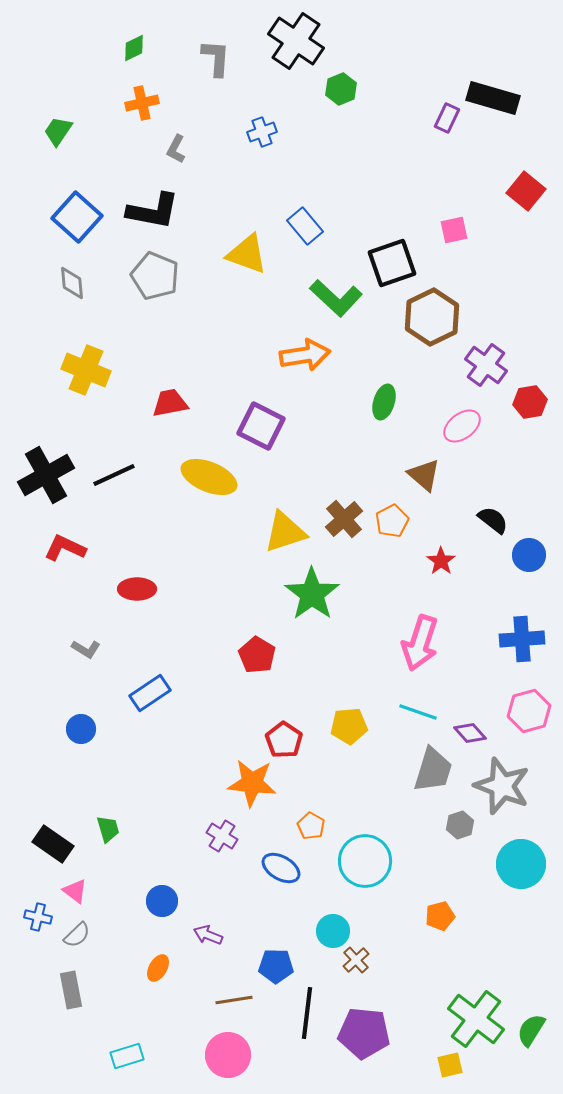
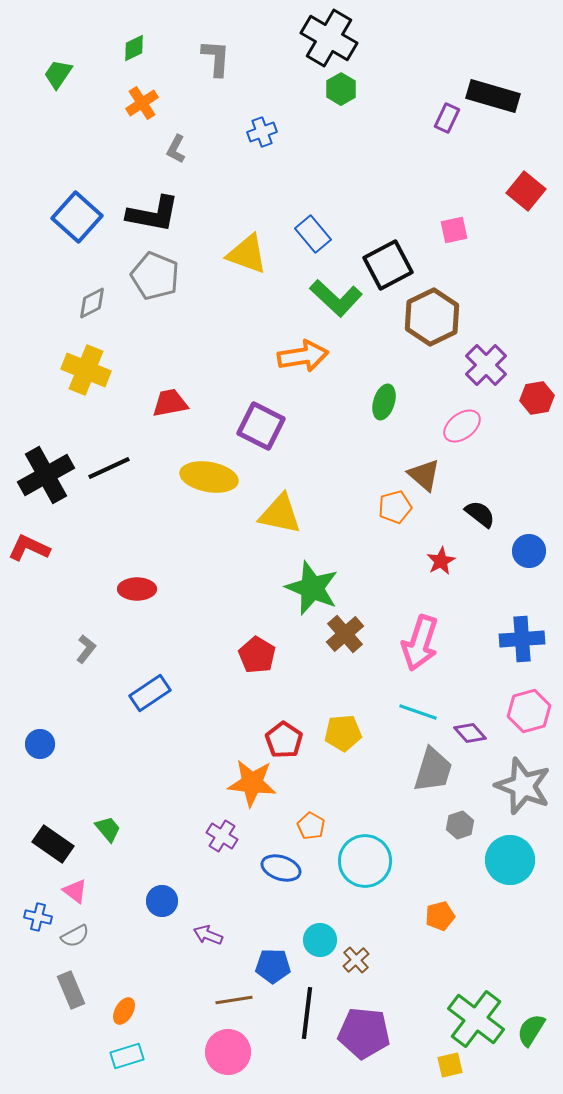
black cross at (296, 41): moved 33 px right, 3 px up; rotated 4 degrees counterclockwise
green hexagon at (341, 89): rotated 8 degrees counterclockwise
black rectangle at (493, 98): moved 2 px up
orange cross at (142, 103): rotated 20 degrees counterclockwise
green trapezoid at (58, 131): moved 57 px up
black L-shape at (153, 211): moved 3 px down
blue rectangle at (305, 226): moved 8 px right, 8 px down
black square at (392, 263): moved 4 px left, 2 px down; rotated 9 degrees counterclockwise
gray diamond at (72, 283): moved 20 px right, 20 px down; rotated 68 degrees clockwise
orange arrow at (305, 355): moved 2 px left, 1 px down
purple cross at (486, 365): rotated 9 degrees clockwise
red hexagon at (530, 402): moved 7 px right, 4 px up
black line at (114, 475): moved 5 px left, 7 px up
yellow ellipse at (209, 477): rotated 12 degrees counterclockwise
brown cross at (344, 519): moved 1 px right, 115 px down
black semicircle at (493, 520): moved 13 px left, 6 px up
orange pentagon at (392, 521): moved 3 px right, 14 px up; rotated 12 degrees clockwise
yellow triangle at (285, 532): moved 5 px left, 18 px up; rotated 30 degrees clockwise
red L-shape at (65, 548): moved 36 px left
blue circle at (529, 555): moved 4 px up
red star at (441, 561): rotated 8 degrees clockwise
green star at (312, 594): moved 6 px up; rotated 14 degrees counterclockwise
gray L-shape at (86, 649): rotated 84 degrees counterclockwise
yellow pentagon at (349, 726): moved 6 px left, 7 px down
blue circle at (81, 729): moved 41 px left, 15 px down
gray star at (502, 786): moved 21 px right
green trapezoid at (108, 829): rotated 24 degrees counterclockwise
cyan circle at (521, 864): moved 11 px left, 4 px up
blue ellipse at (281, 868): rotated 12 degrees counterclockwise
cyan circle at (333, 931): moved 13 px left, 9 px down
gray semicircle at (77, 935): moved 2 px left, 1 px down; rotated 16 degrees clockwise
blue pentagon at (276, 966): moved 3 px left
orange ellipse at (158, 968): moved 34 px left, 43 px down
gray rectangle at (71, 990): rotated 12 degrees counterclockwise
pink circle at (228, 1055): moved 3 px up
